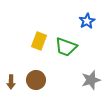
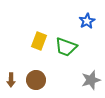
brown arrow: moved 2 px up
